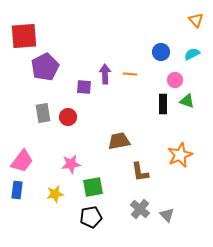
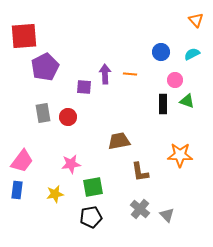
orange star: rotated 25 degrees clockwise
